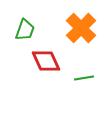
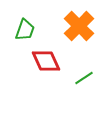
orange cross: moved 2 px left, 2 px up
green line: rotated 24 degrees counterclockwise
